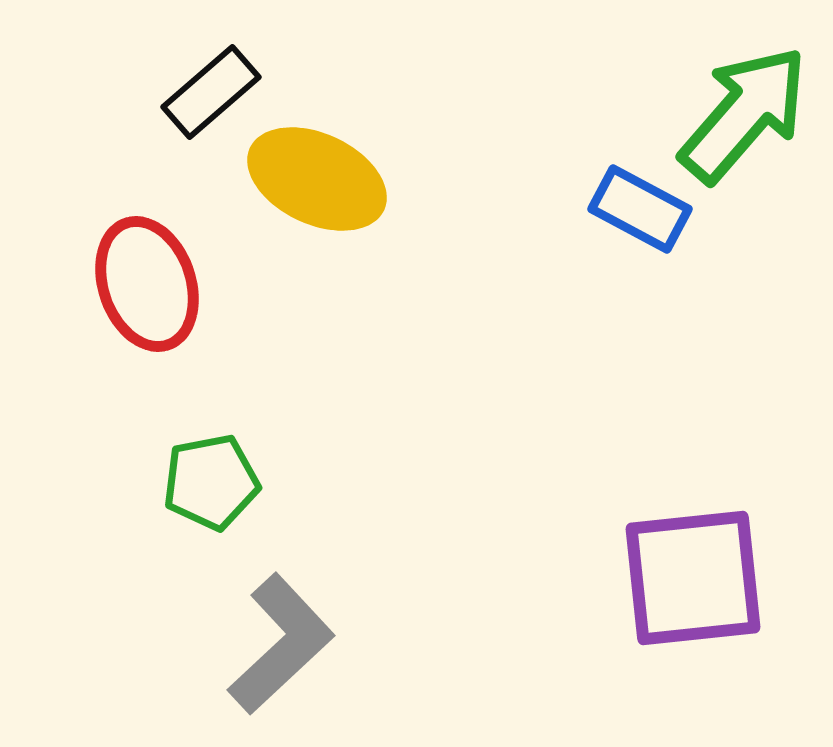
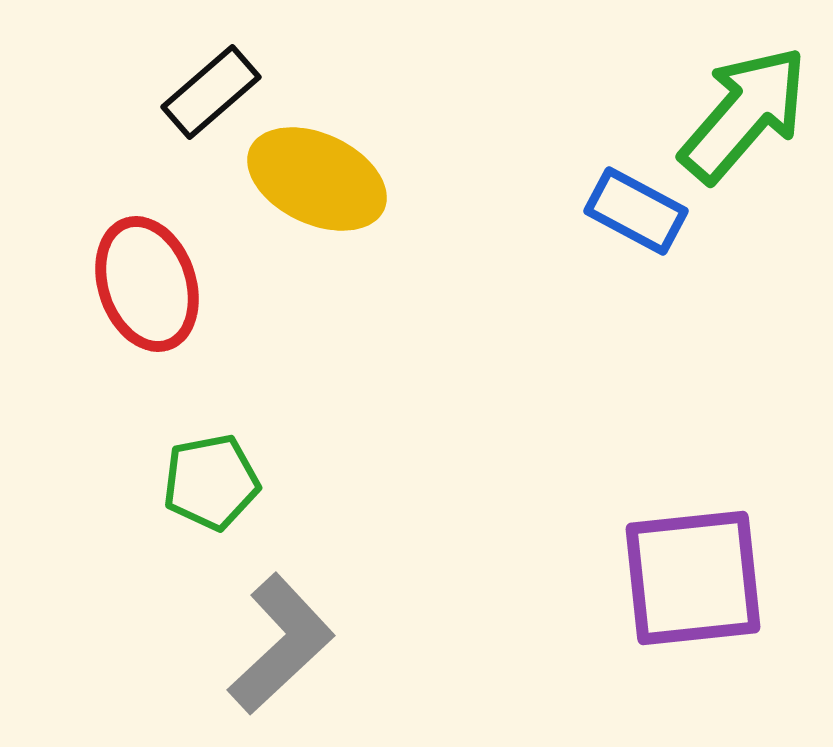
blue rectangle: moved 4 px left, 2 px down
